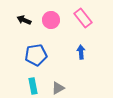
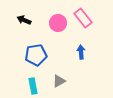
pink circle: moved 7 px right, 3 px down
gray triangle: moved 1 px right, 7 px up
